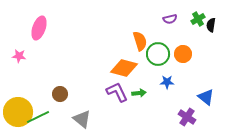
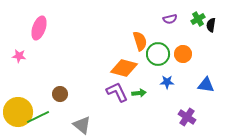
blue triangle: moved 12 px up; rotated 30 degrees counterclockwise
gray triangle: moved 6 px down
